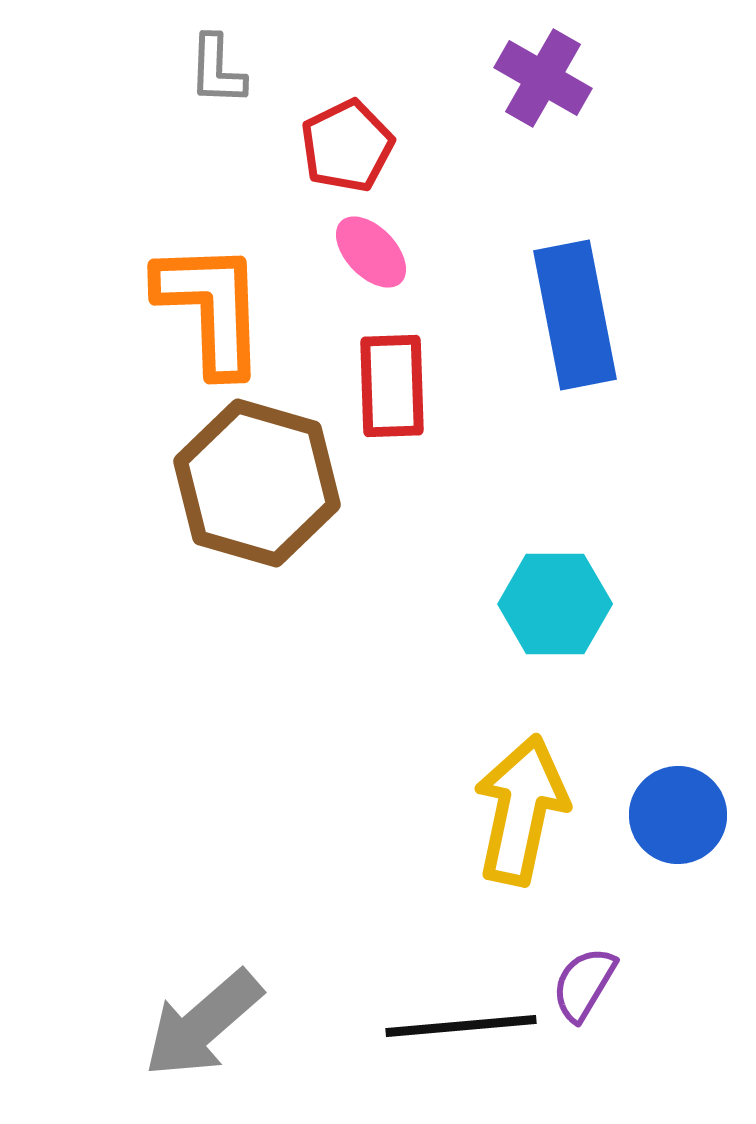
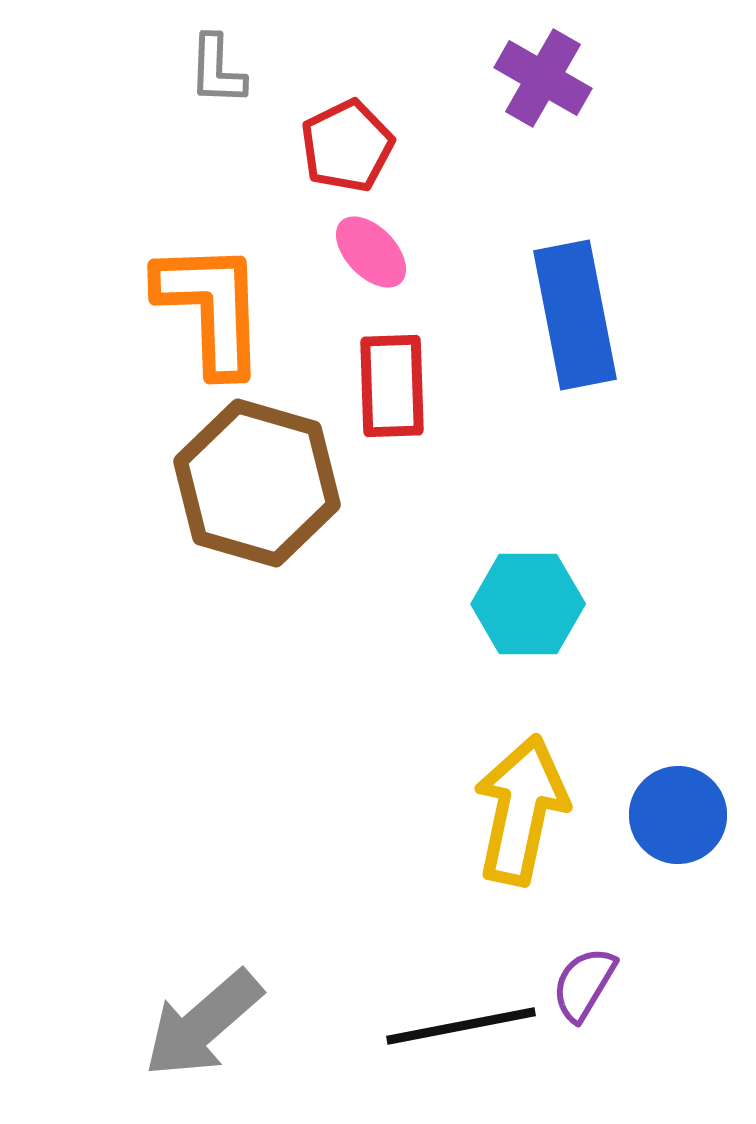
cyan hexagon: moved 27 px left
black line: rotated 6 degrees counterclockwise
